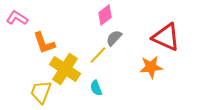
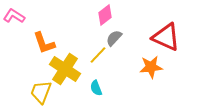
pink L-shape: moved 3 px left, 2 px up
